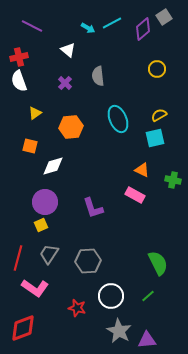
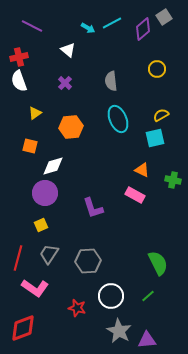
gray semicircle: moved 13 px right, 5 px down
yellow semicircle: moved 2 px right
purple circle: moved 9 px up
